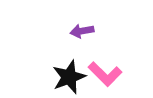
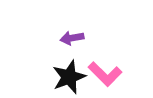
purple arrow: moved 10 px left, 7 px down
